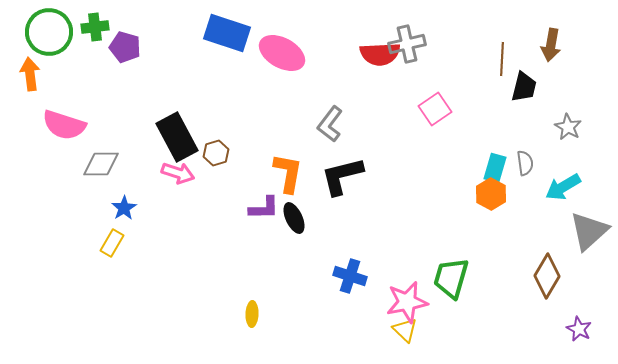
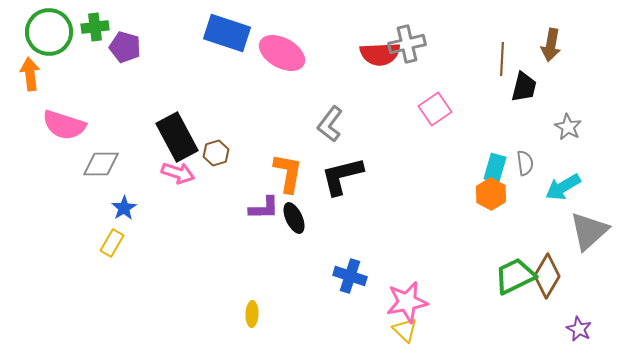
green trapezoid: moved 64 px right, 2 px up; rotated 48 degrees clockwise
